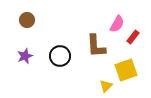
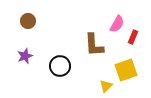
brown circle: moved 1 px right, 1 px down
red rectangle: rotated 16 degrees counterclockwise
brown L-shape: moved 2 px left, 1 px up
black circle: moved 10 px down
